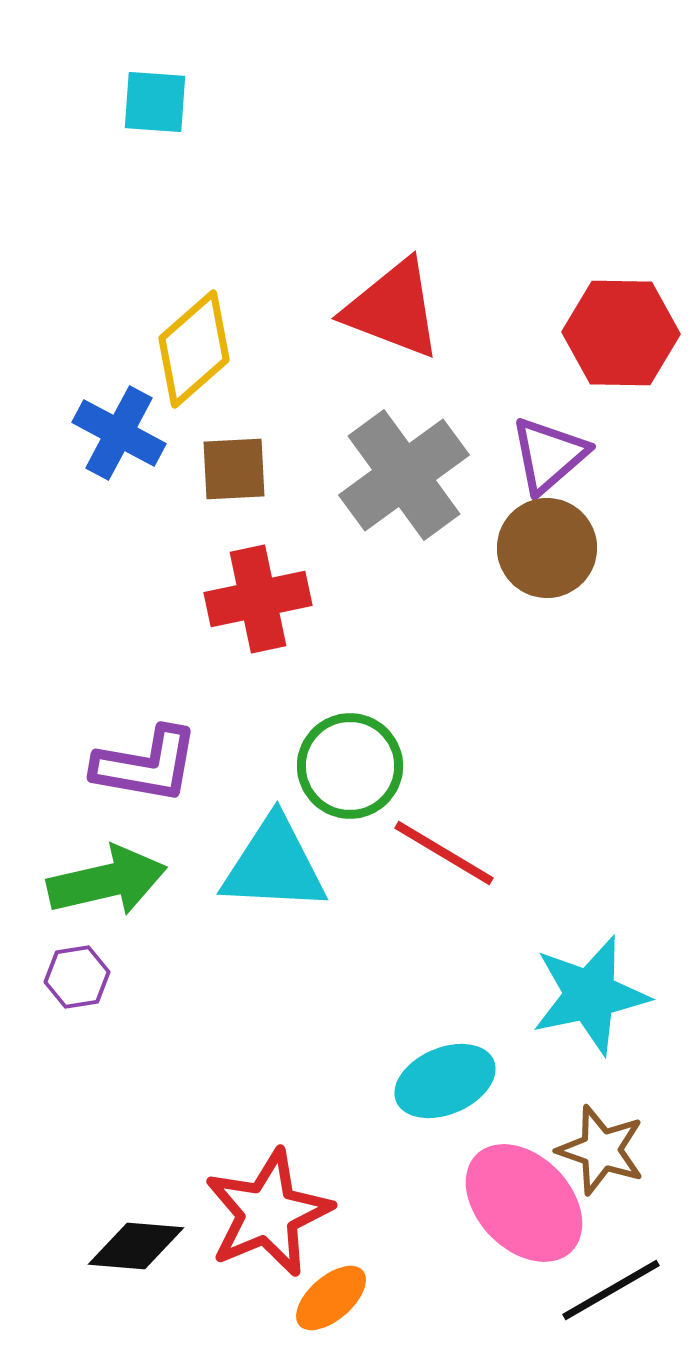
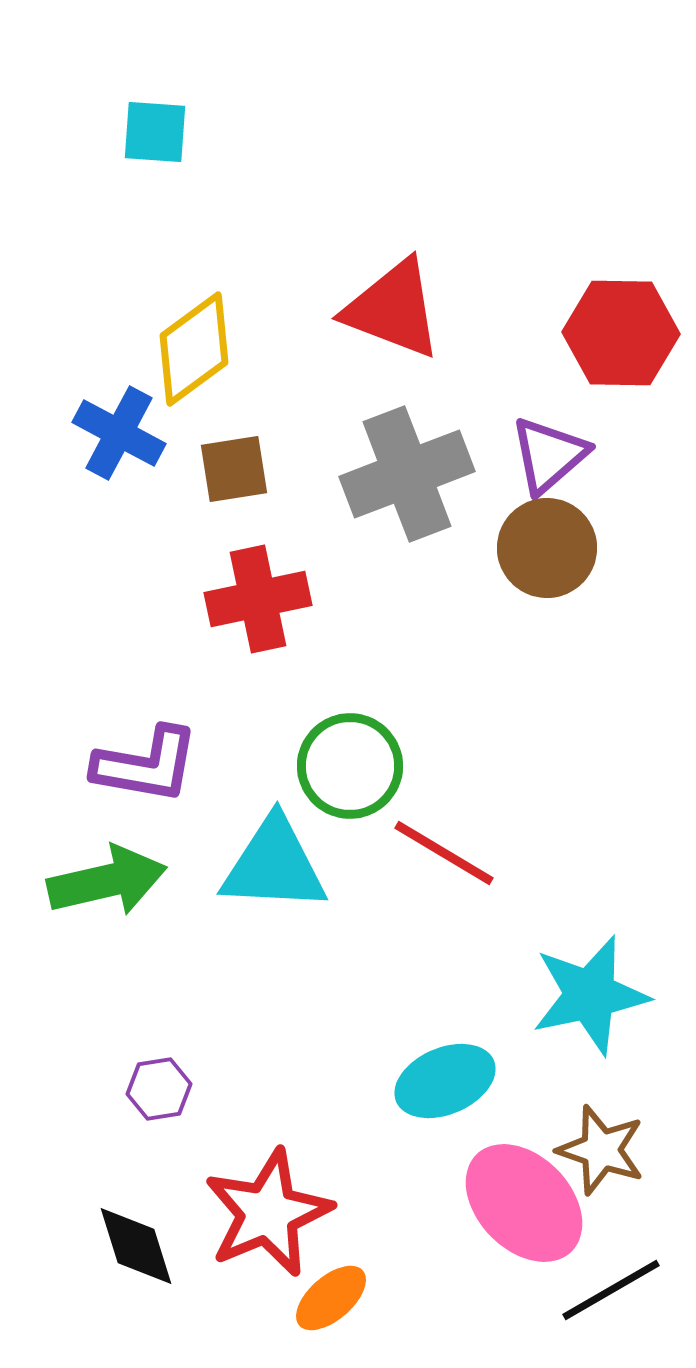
cyan square: moved 30 px down
yellow diamond: rotated 5 degrees clockwise
brown square: rotated 6 degrees counterclockwise
gray cross: moved 3 px right, 1 px up; rotated 15 degrees clockwise
purple hexagon: moved 82 px right, 112 px down
black diamond: rotated 68 degrees clockwise
